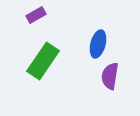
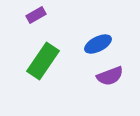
blue ellipse: rotated 48 degrees clockwise
purple semicircle: rotated 120 degrees counterclockwise
